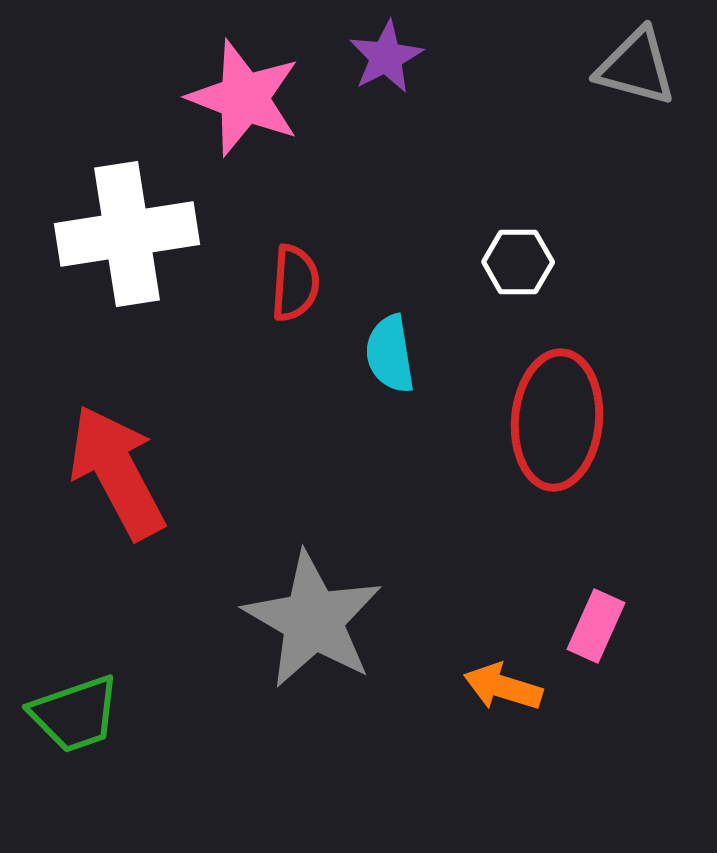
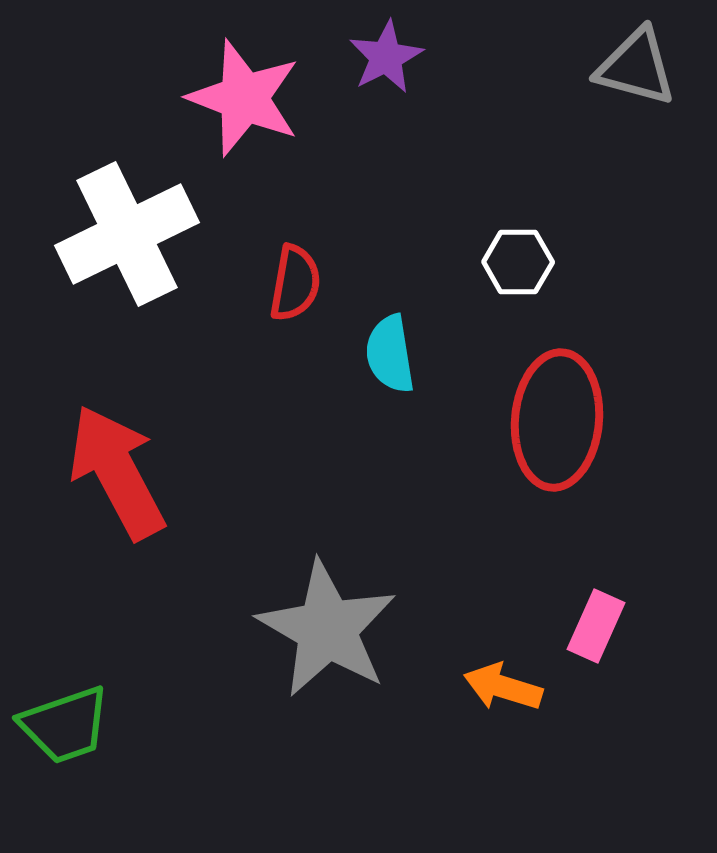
white cross: rotated 17 degrees counterclockwise
red semicircle: rotated 6 degrees clockwise
gray star: moved 14 px right, 9 px down
green trapezoid: moved 10 px left, 11 px down
